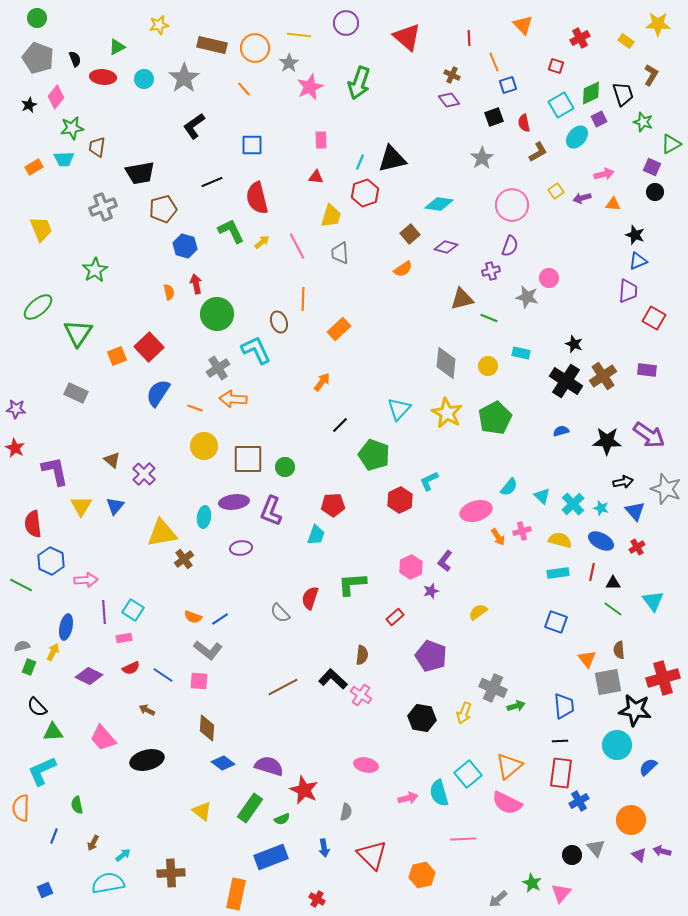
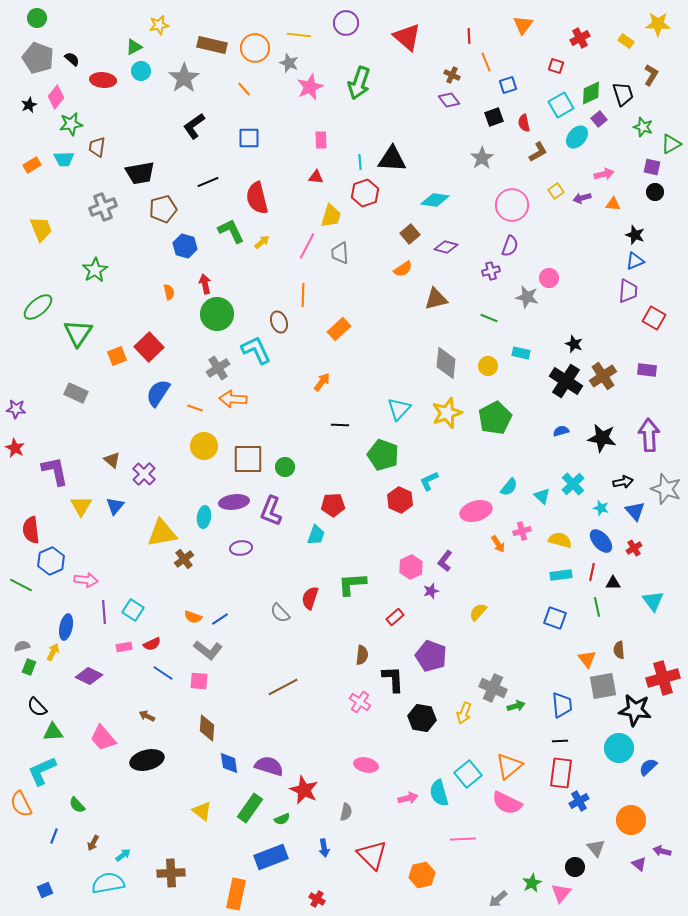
orange triangle at (523, 25): rotated 20 degrees clockwise
red line at (469, 38): moved 2 px up
green triangle at (117, 47): moved 17 px right
black semicircle at (75, 59): moved 3 px left; rotated 28 degrees counterclockwise
orange line at (494, 62): moved 8 px left
gray star at (289, 63): rotated 18 degrees counterclockwise
red ellipse at (103, 77): moved 3 px down
cyan circle at (144, 79): moved 3 px left, 8 px up
purple square at (599, 119): rotated 14 degrees counterclockwise
green star at (643, 122): moved 5 px down
green star at (72, 128): moved 1 px left, 4 px up
blue square at (252, 145): moved 3 px left, 7 px up
black triangle at (392, 159): rotated 16 degrees clockwise
cyan line at (360, 162): rotated 28 degrees counterclockwise
orange rectangle at (34, 167): moved 2 px left, 2 px up
purple square at (652, 167): rotated 12 degrees counterclockwise
black line at (212, 182): moved 4 px left
cyan diamond at (439, 204): moved 4 px left, 4 px up
pink line at (297, 246): moved 10 px right; rotated 56 degrees clockwise
blue triangle at (638, 261): moved 3 px left
red arrow at (196, 284): moved 9 px right
orange line at (303, 299): moved 4 px up
brown triangle at (462, 299): moved 26 px left
yellow star at (447, 413): rotated 24 degrees clockwise
black line at (340, 425): rotated 48 degrees clockwise
purple arrow at (649, 435): rotated 128 degrees counterclockwise
black star at (607, 441): moved 5 px left, 3 px up; rotated 8 degrees clockwise
green pentagon at (374, 455): moved 9 px right
red hexagon at (400, 500): rotated 10 degrees counterclockwise
cyan cross at (573, 504): moved 20 px up
red semicircle at (33, 524): moved 2 px left, 6 px down
orange arrow at (498, 537): moved 7 px down
blue ellipse at (601, 541): rotated 20 degrees clockwise
red cross at (637, 547): moved 3 px left, 1 px down
blue hexagon at (51, 561): rotated 12 degrees clockwise
cyan rectangle at (558, 573): moved 3 px right, 2 px down
pink arrow at (86, 580): rotated 10 degrees clockwise
green line at (613, 609): moved 16 px left, 2 px up; rotated 42 degrees clockwise
yellow semicircle at (478, 612): rotated 12 degrees counterclockwise
blue square at (556, 622): moved 1 px left, 4 px up
pink rectangle at (124, 638): moved 9 px down
red semicircle at (131, 668): moved 21 px right, 24 px up
blue line at (163, 675): moved 2 px up
black L-shape at (333, 679): moved 60 px right; rotated 44 degrees clockwise
gray square at (608, 682): moved 5 px left, 4 px down
pink cross at (361, 695): moved 1 px left, 7 px down
blue trapezoid at (564, 706): moved 2 px left, 1 px up
brown arrow at (147, 710): moved 6 px down
cyan circle at (617, 745): moved 2 px right, 3 px down
blue diamond at (223, 763): moved 6 px right; rotated 45 degrees clockwise
green semicircle at (77, 805): rotated 30 degrees counterclockwise
orange semicircle at (21, 808): moved 4 px up; rotated 28 degrees counterclockwise
black circle at (572, 855): moved 3 px right, 12 px down
purple triangle at (639, 855): moved 9 px down
green star at (532, 883): rotated 18 degrees clockwise
